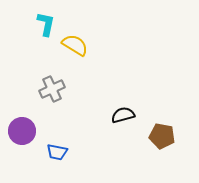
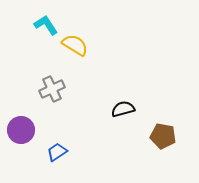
cyan L-shape: moved 1 px down; rotated 45 degrees counterclockwise
black semicircle: moved 6 px up
purple circle: moved 1 px left, 1 px up
brown pentagon: moved 1 px right
blue trapezoid: rotated 135 degrees clockwise
